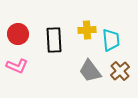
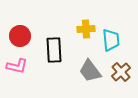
yellow cross: moved 1 px left, 1 px up
red circle: moved 2 px right, 2 px down
black rectangle: moved 10 px down
pink L-shape: rotated 10 degrees counterclockwise
brown cross: moved 1 px right, 1 px down
